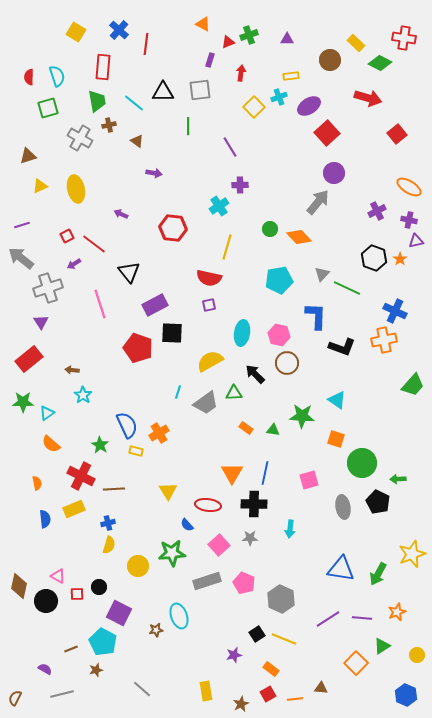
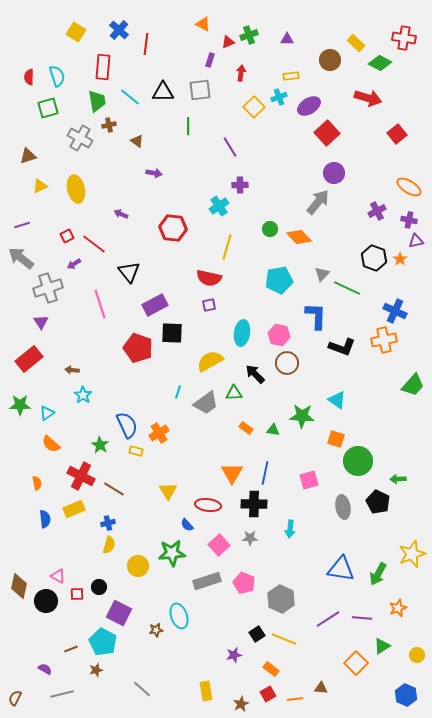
cyan line at (134, 103): moved 4 px left, 6 px up
green star at (23, 402): moved 3 px left, 3 px down
green circle at (362, 463): moved 4 px left, 2 px up
brown line at (114, 489): rotated 35 degrees clockwise
orange star at (397, 612): moved 1 px right, 4 px up
